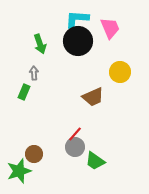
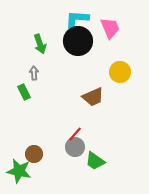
green rectangle: rotated 49 degrees counterclockwise
green star: rotated 30 degrees clockwise
